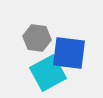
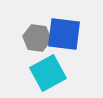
blue square: moved 5 px left, 19 px up
